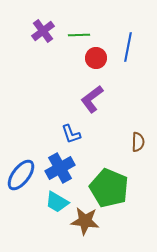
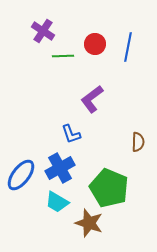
purple cross: rotated 20 degrees counterclockwise
green line: moved 16 px left, 21 px down
red circle: moved 1 px left, 14 px up
brown star: moved 4 px right, 2 px down; rotated 12 degrees clockwise
